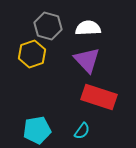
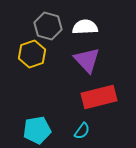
white semicircle: moved 3 px left, 1 px up
red rectangle: rotated 32 degrees counterclockwise
